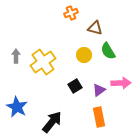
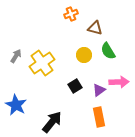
orange cross: moved 1 px down
gray arrow: rotated 32 degrees clockwise
yellow cross: moved 1 px left, 1 px down
pink arrow: moved 2 px left, 1 px up
blue star: moved 1 px left, 2 px up
